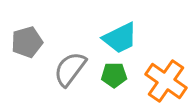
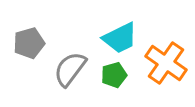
gray pentagon: moved 2 px right, 1 px down
green pentagon: rotated 15 degrees counterclockwise
orange cross: moved 18 px up
